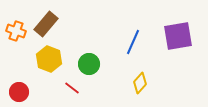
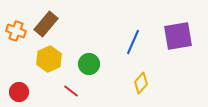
yellow hexagon: rotated 15 degrees clockwise
yellow diamond: moved 1 px right
red line: moved 1 px left, 3 px down
